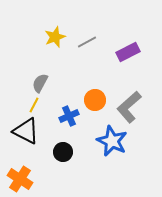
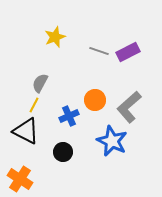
gray line: moved 12 px right, 9 px down; rotated 48 degrees clockwise
